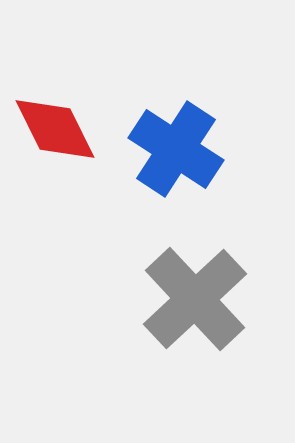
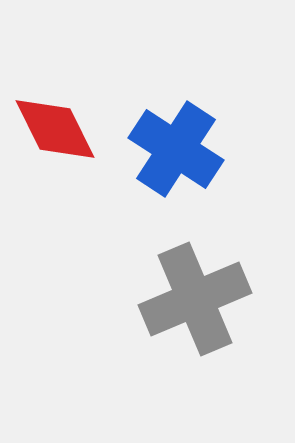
gray cross: rotated 20 degrees clockwise
